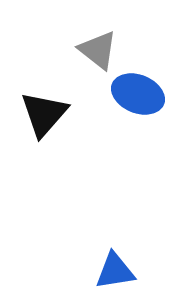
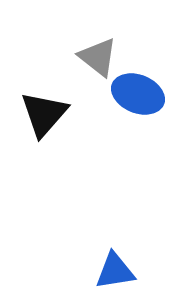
gray triangle: moved 7 px down
